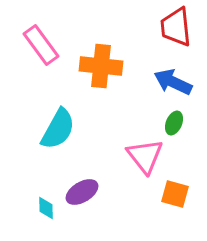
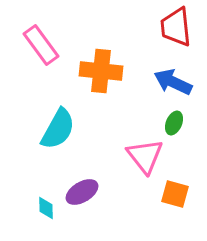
orange cross: moved 5 px down
